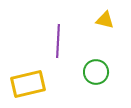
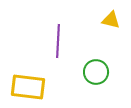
yellow triangle: moved 6 px right
yellow rectangle: moved 3 px down; rotated 20 degrees clockwise
